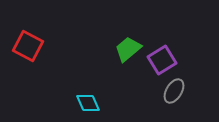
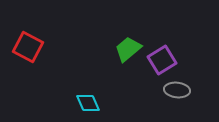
red square: moved 1 px down
gray ellipse: moved 3 px right, 1 px up; rotated 65 degrees clockwise
